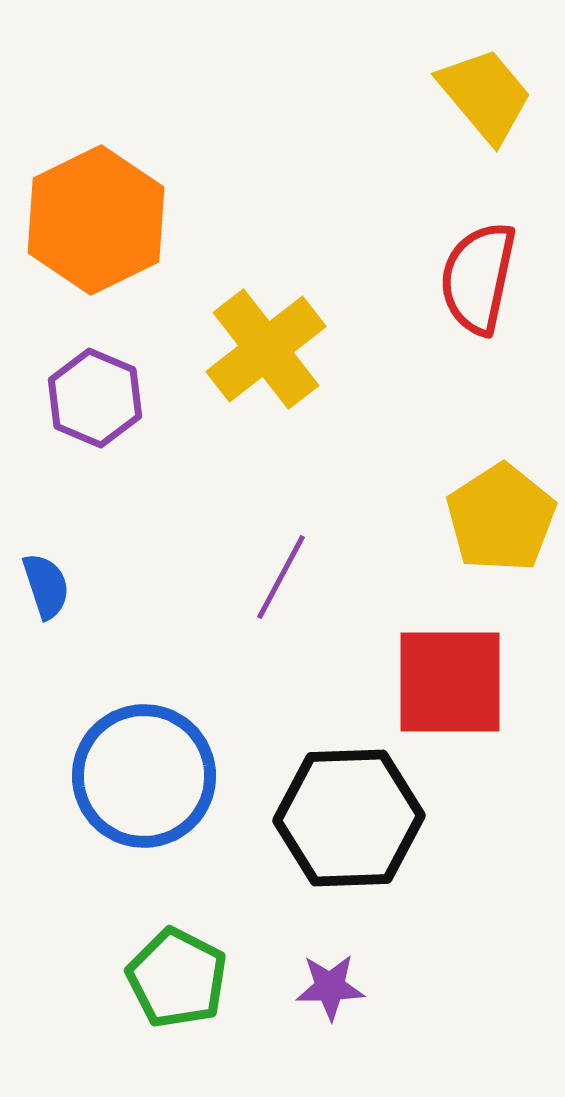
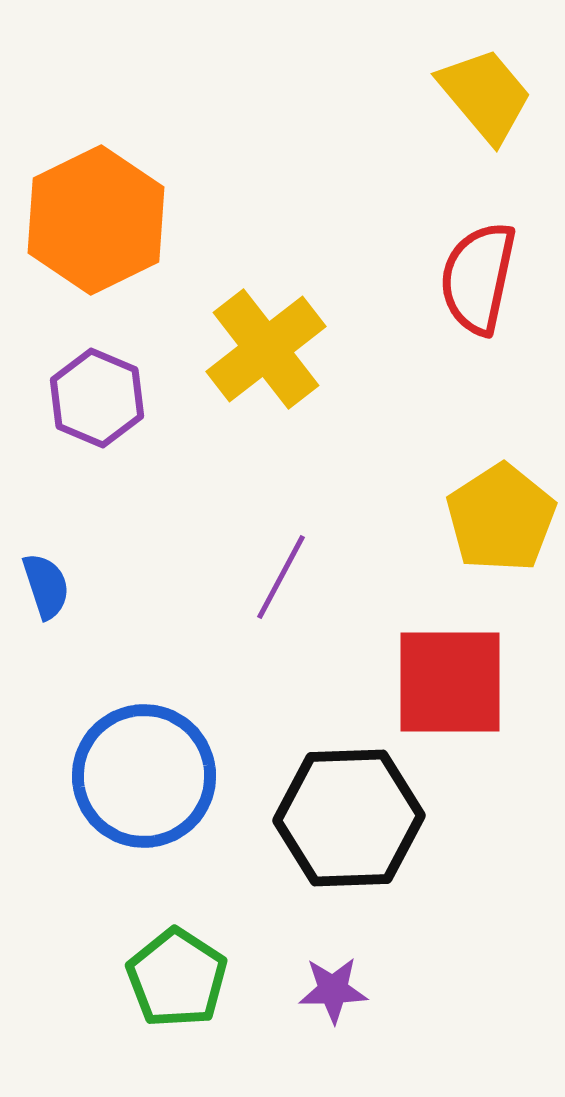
purple hexagon: moved 2 px right
green pentagon: rotated 6 degrees clockwise
purple star: moved 3 px right, 3 px down
